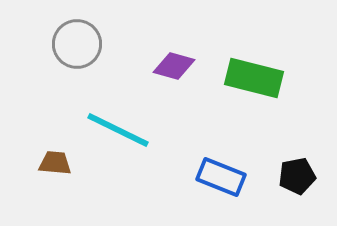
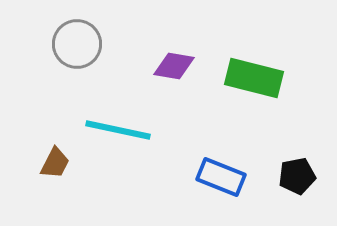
purple diamond: rotated 6 degrees counterclockwise
cyan line: rotated 14 degrees counterclockwise
brown trapezoid: rotated 112 degrees clockwise
